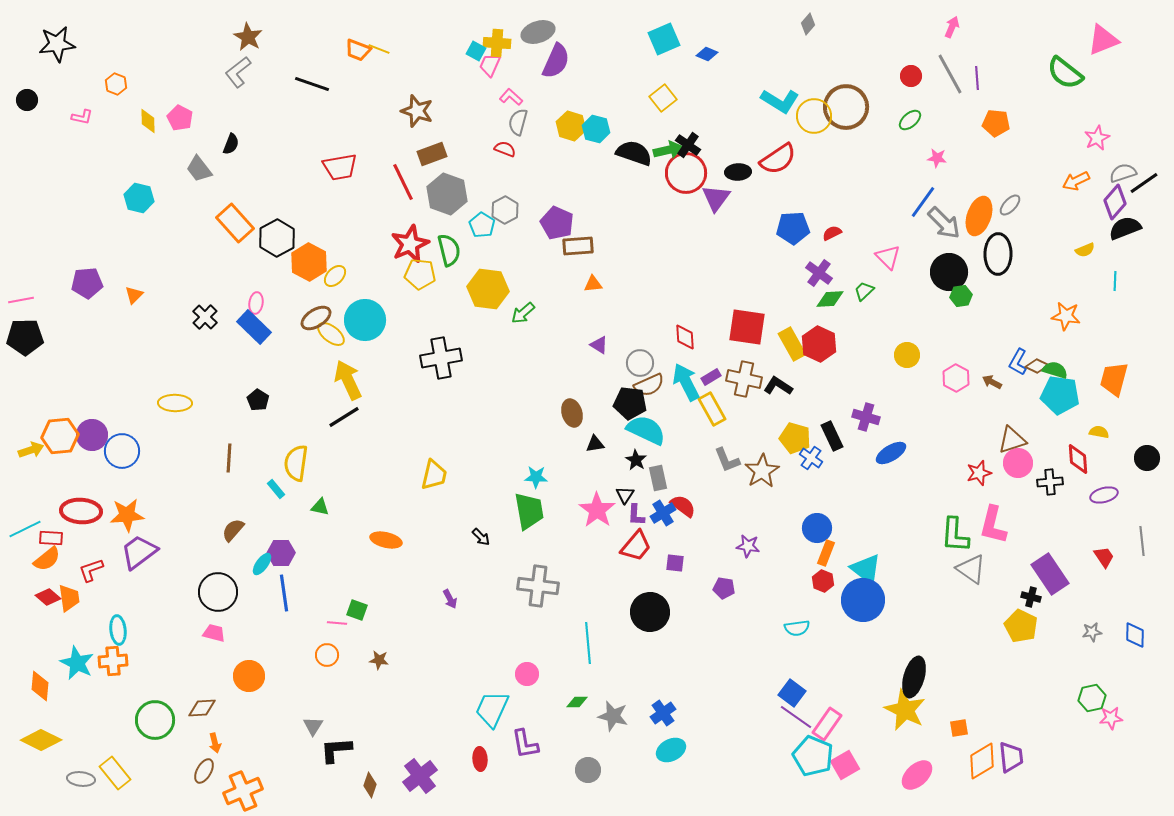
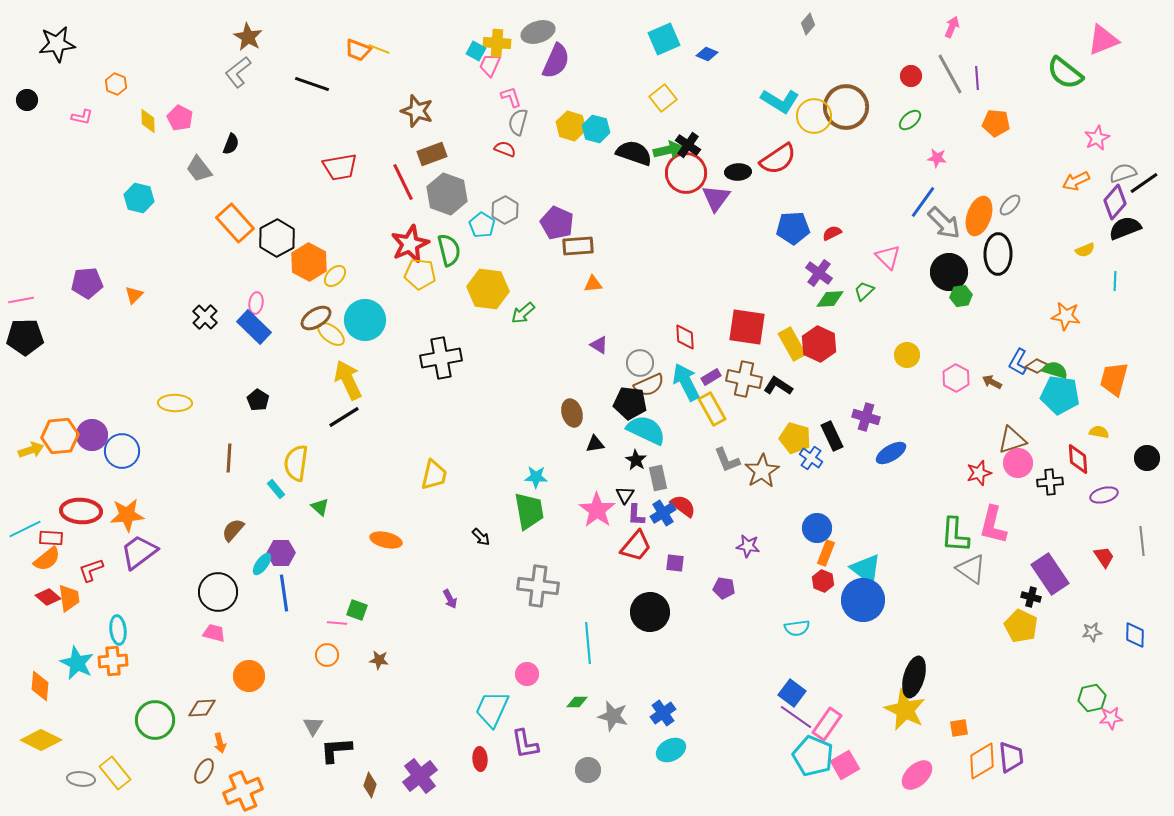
pink L-shape at (511, 97): rotated 30 degrees clockwise
green triangle at (320, 507): rotated 30 degrees clockwise
orange arrow at (215, 743): moved 5 px right
